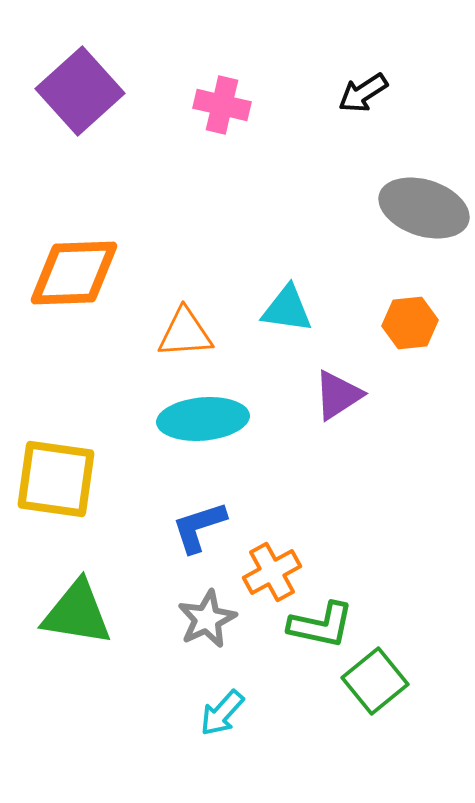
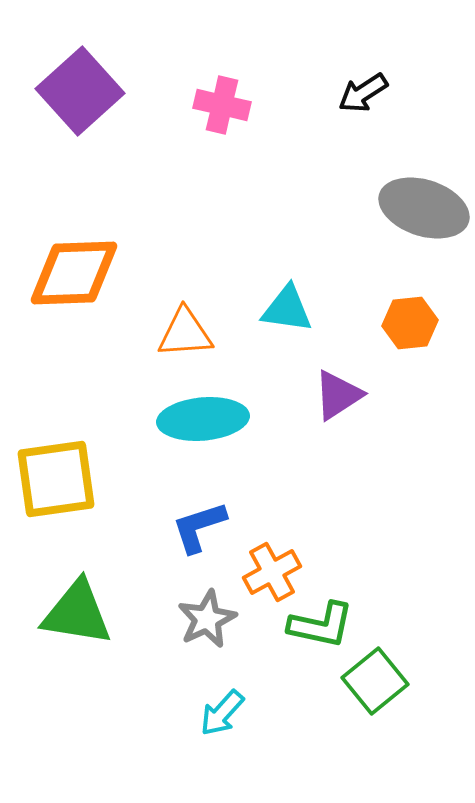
yellow square: rotated 16 degrees counterclockwise
